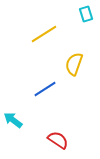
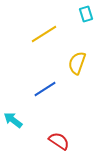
yellow semicircle: moved 3 px right, 1 px up
red semicircle: moved 1 px right, 1 px down
